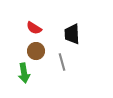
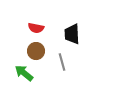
red semicircle: moved 2 px right; rotated 21 degrees counterclockwise
green arrow: rotated 138 degrees clockwise
